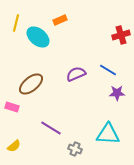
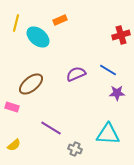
yellow semicircle: moved 1 px up
